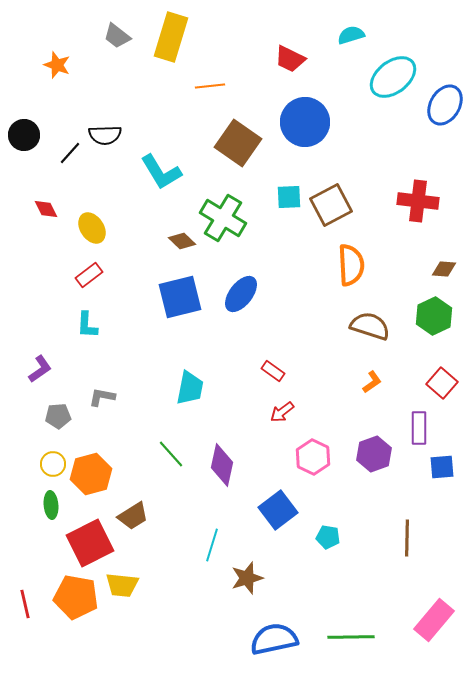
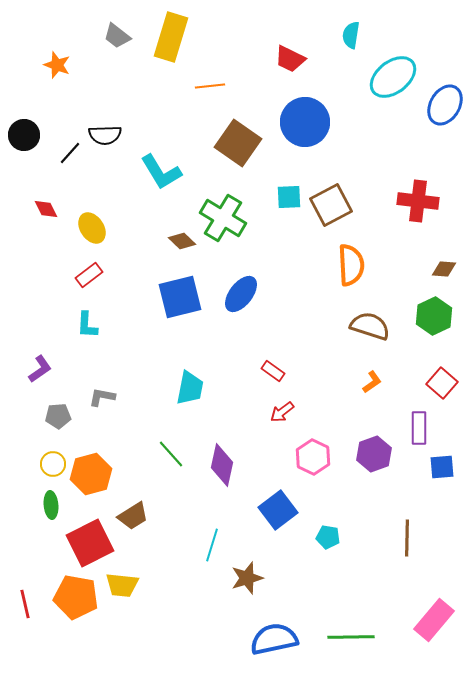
cyan semicircle at (351, 35): rotated 64 degrees counterclockwise
